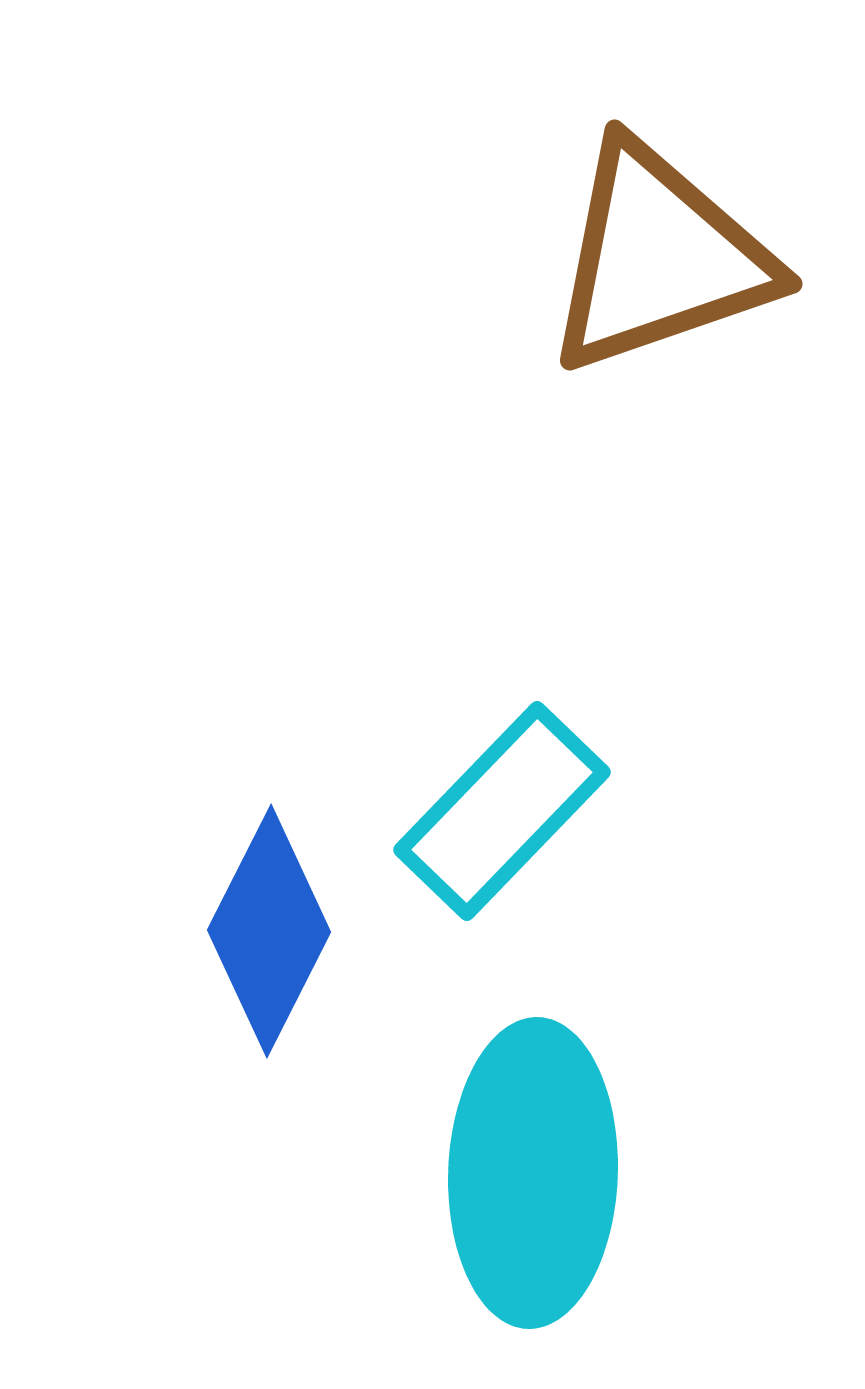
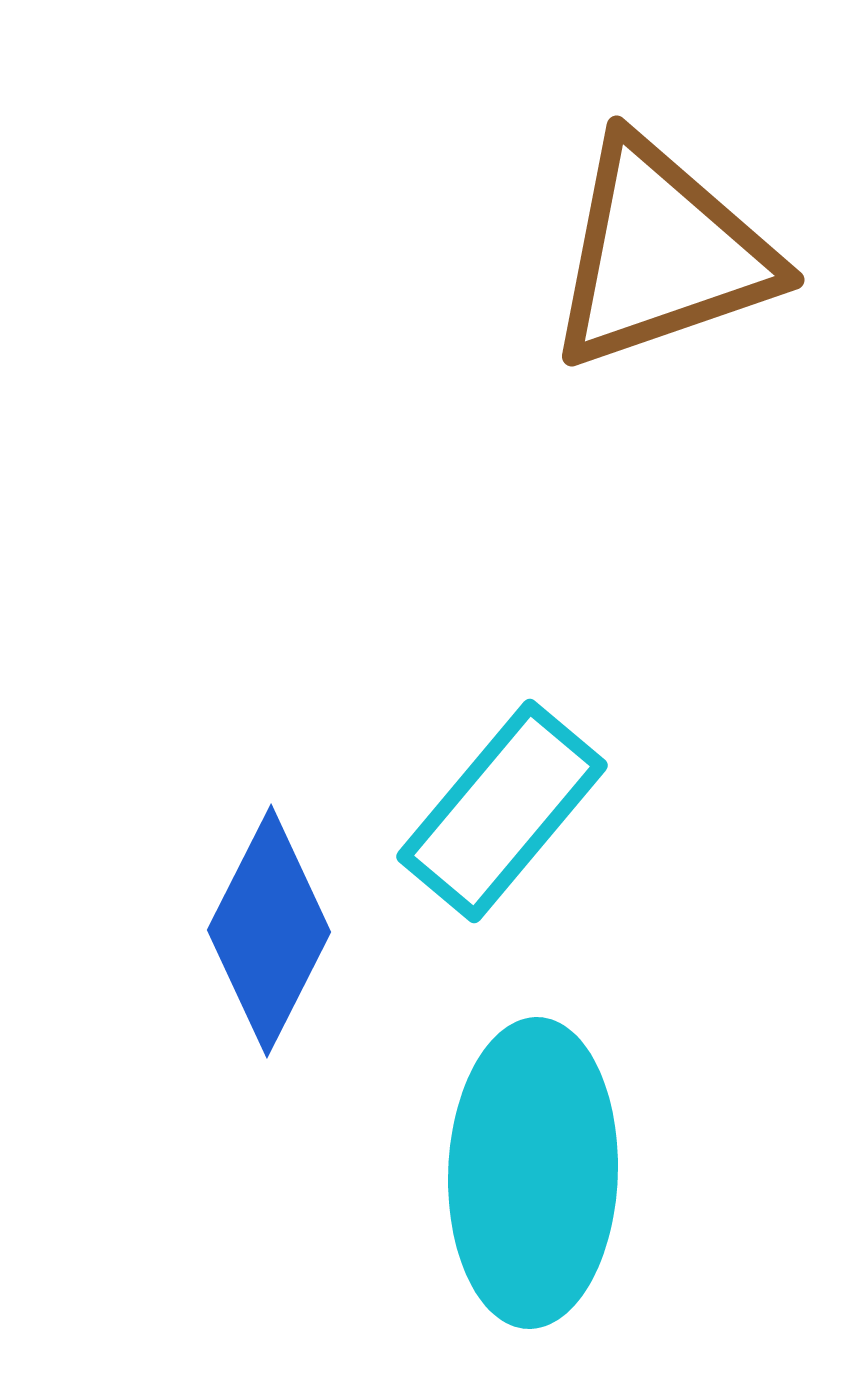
brown triangle: moved 2 px right, 4 px up
cyan rectangle: rotated 4 degrees counterclockwise
